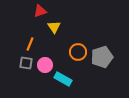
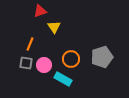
orange circle: moved 7 px left, 7 px down
pink circle: moved 1 px left
